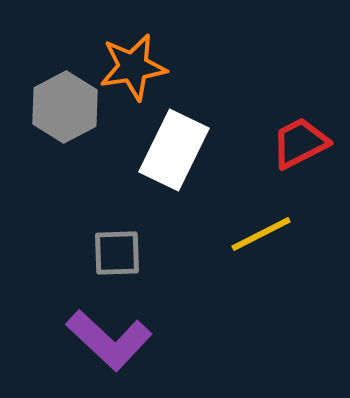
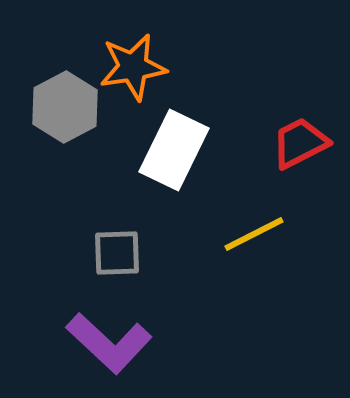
yellow line: moved 7 px left
purple L-shape: moved 3 px down
